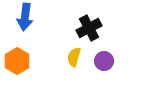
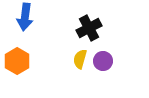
yellow semicircle: moved 6 px right, 2 px down
purple circle: moved 1 px left
